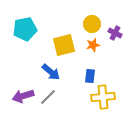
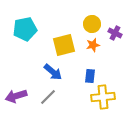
blue arrow: moved 2 px right
purple arrow: moved 7 px left
